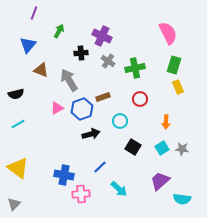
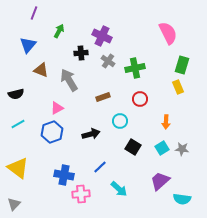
green rectangle: moved 8 px right
blue hexagon: moved 30 px left, 23 px down
